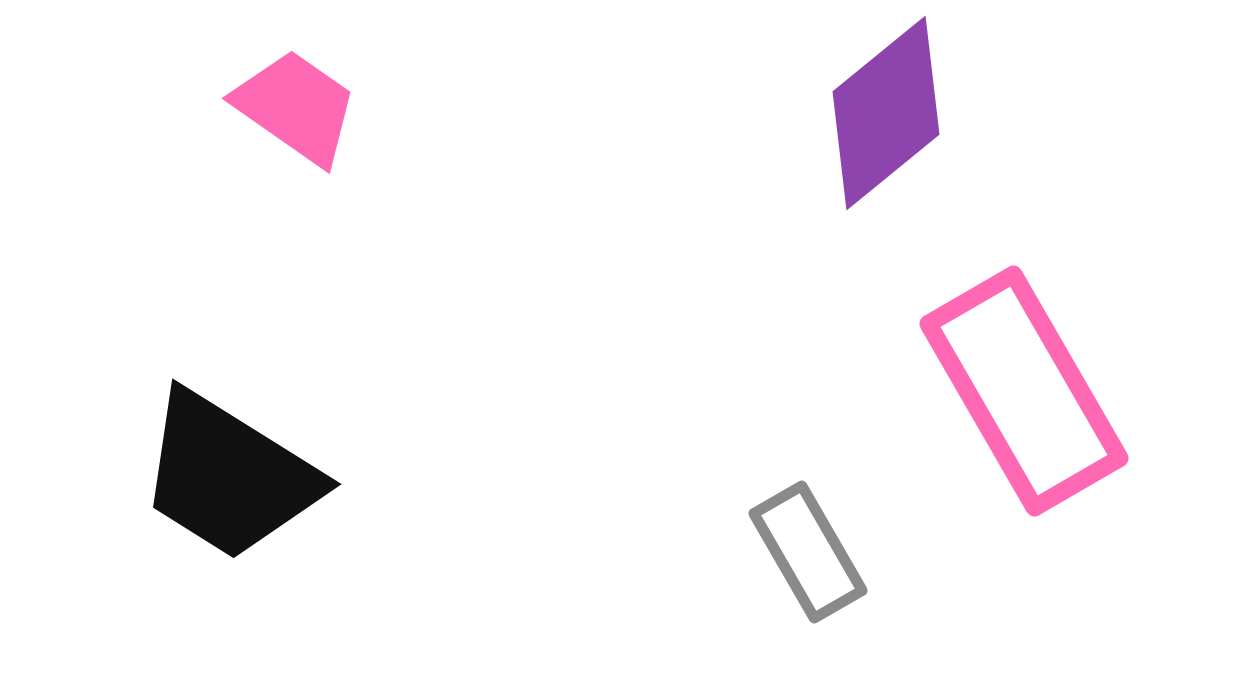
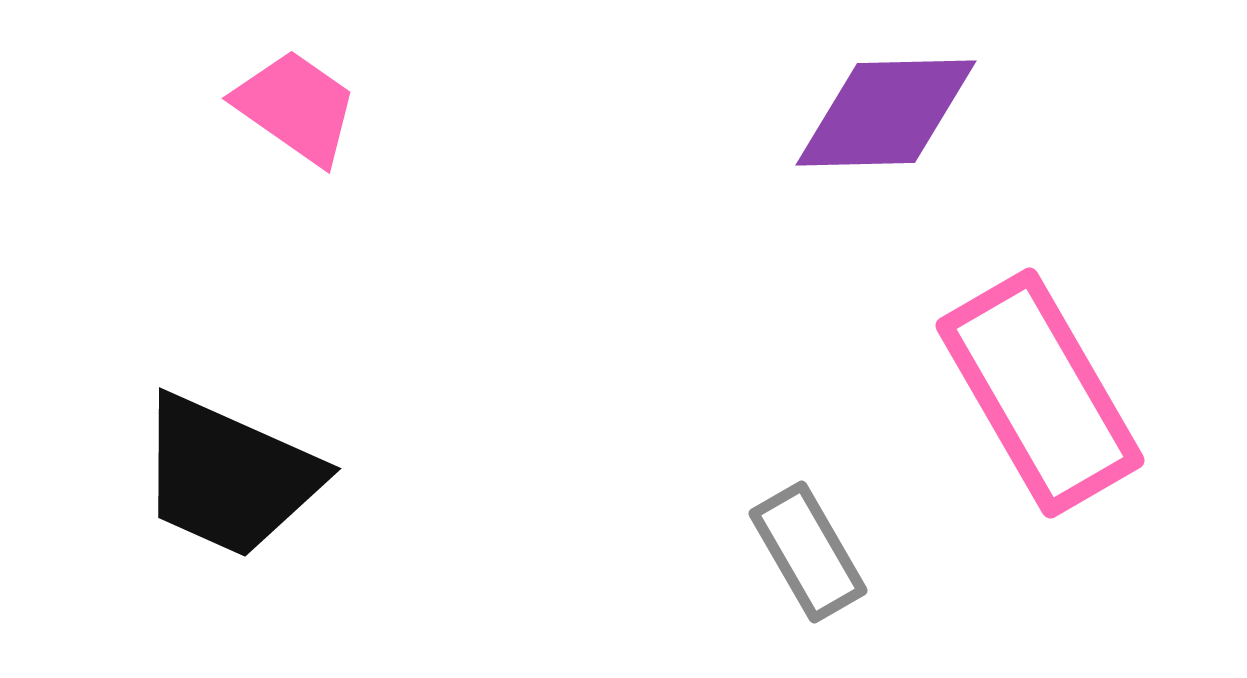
purple diamond: rotated 38 degrees clockwise
pink rectangle: moved 16 px right, 2 px down
black trapezoid: rotated 8 degrees counterclockwise
